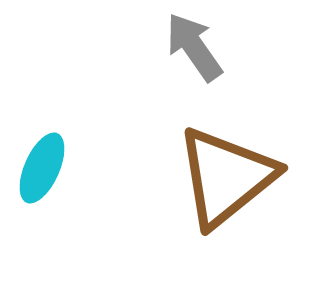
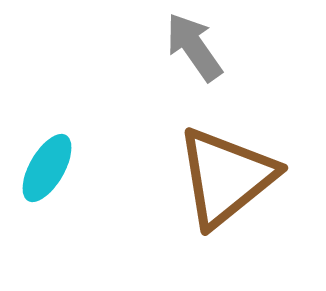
cyan ellipse: moved 5 px right; rotated 6 degrees clockwise
